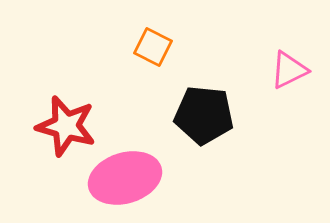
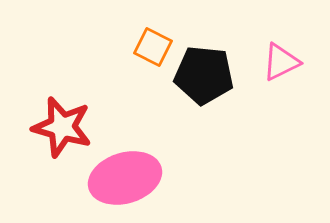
pink triangle: moved 8 px left, 8 px up
black pentagon: moved 40 px up
red star: moved 4 px left, 1 px down
